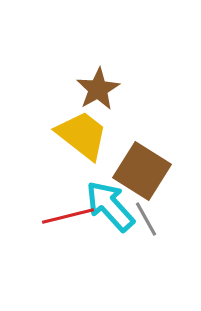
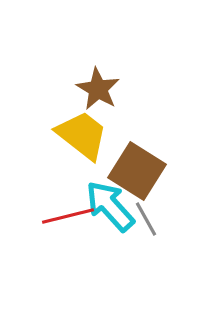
brown star: rotated 12 degrees counterclockwise
brown square: moved 5 px left
